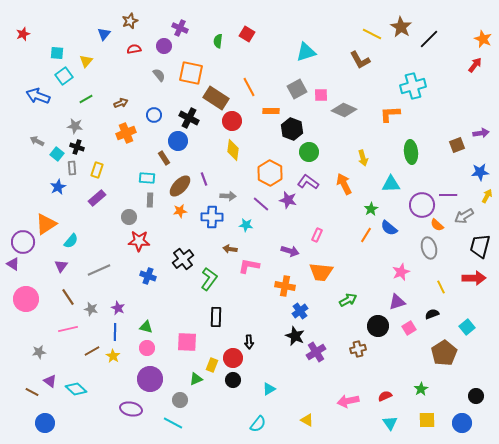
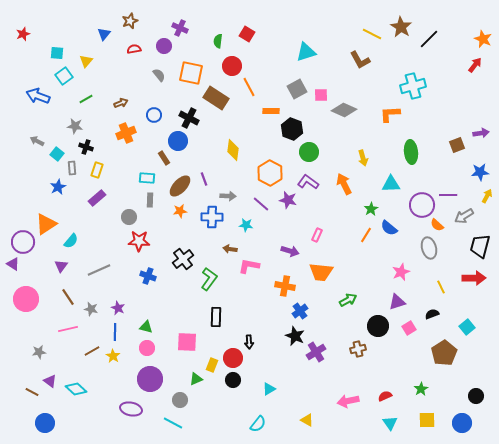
red circle at (232, 121): moved 55 px up
black cross at (77, 147): moved 9 px right
